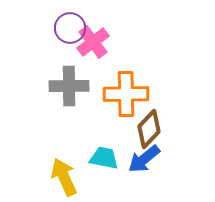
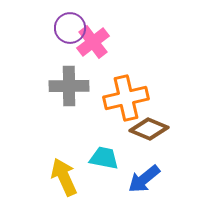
orange cross: moved 4 px down; rotated 12 degrees counterclockwise
brown diamond: rotated 69 degrees clockwise
blue arrow: moved 20 px down
